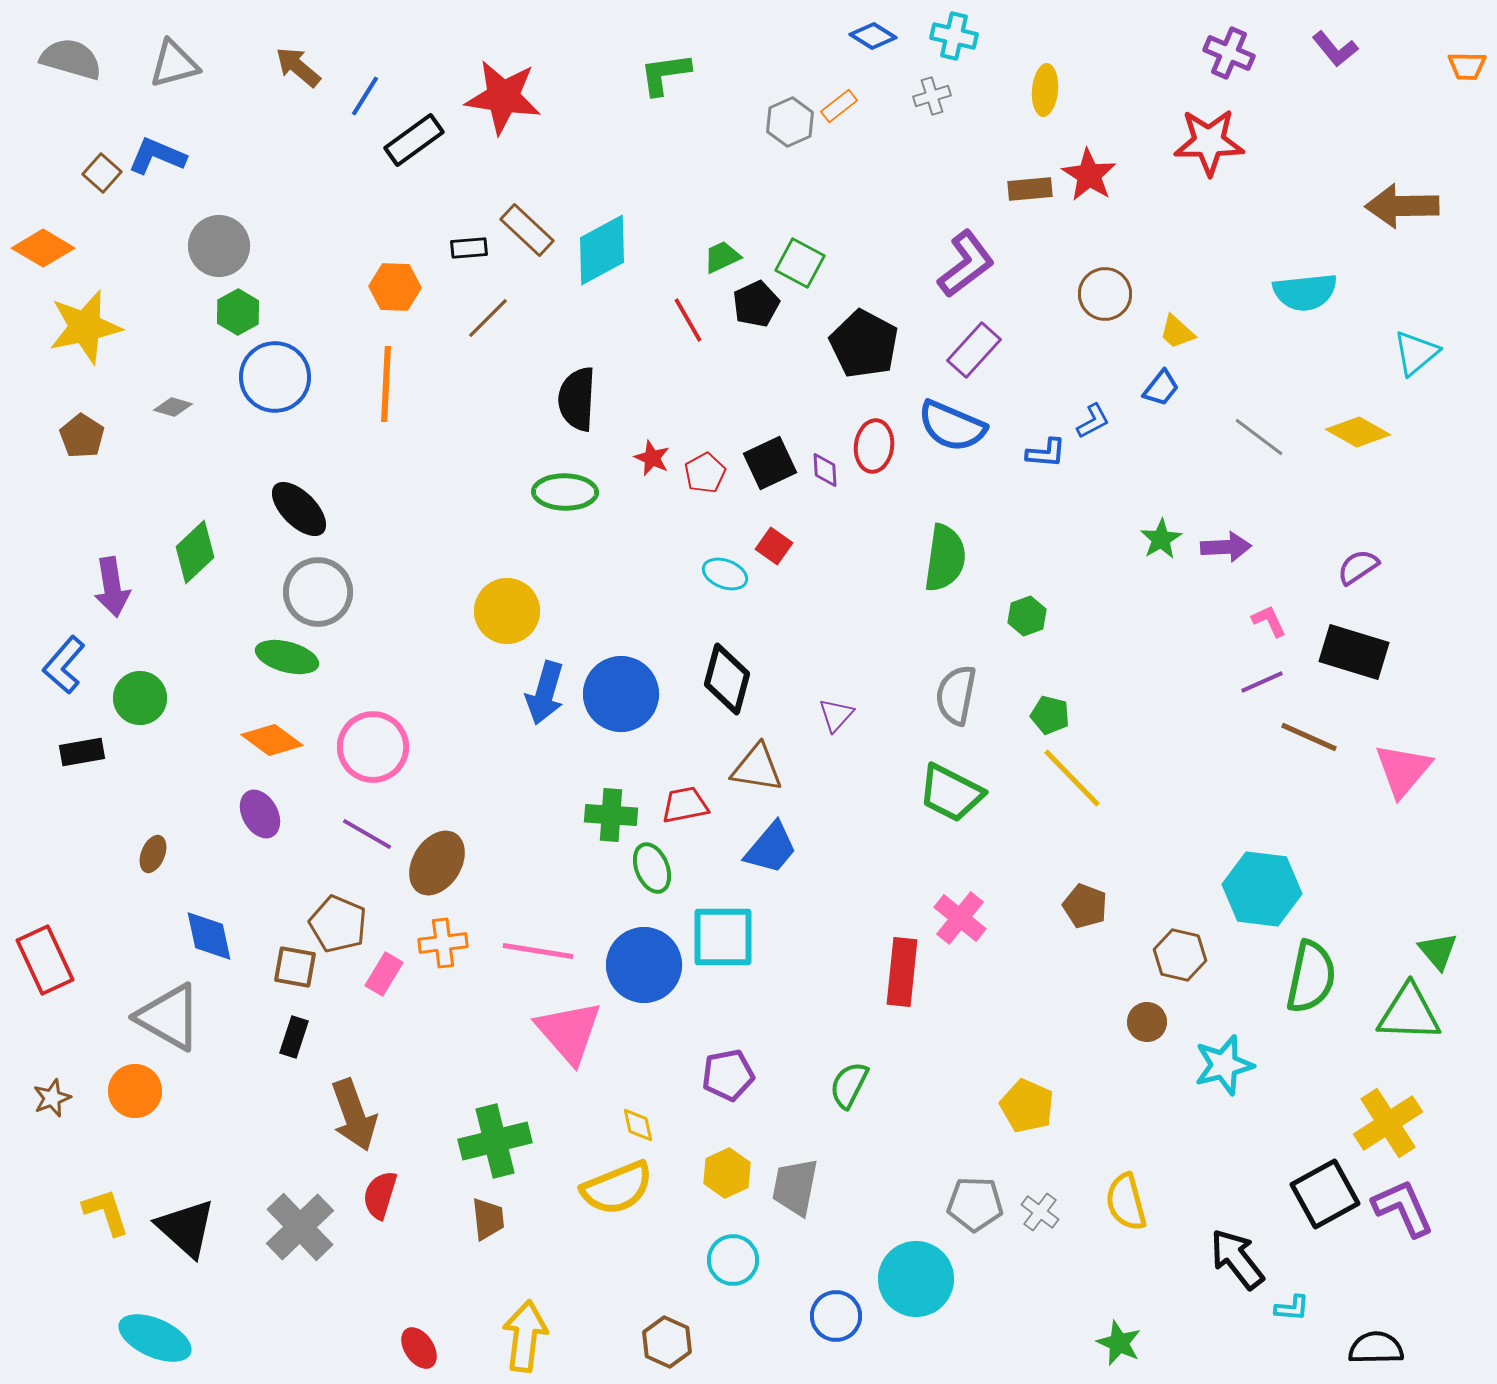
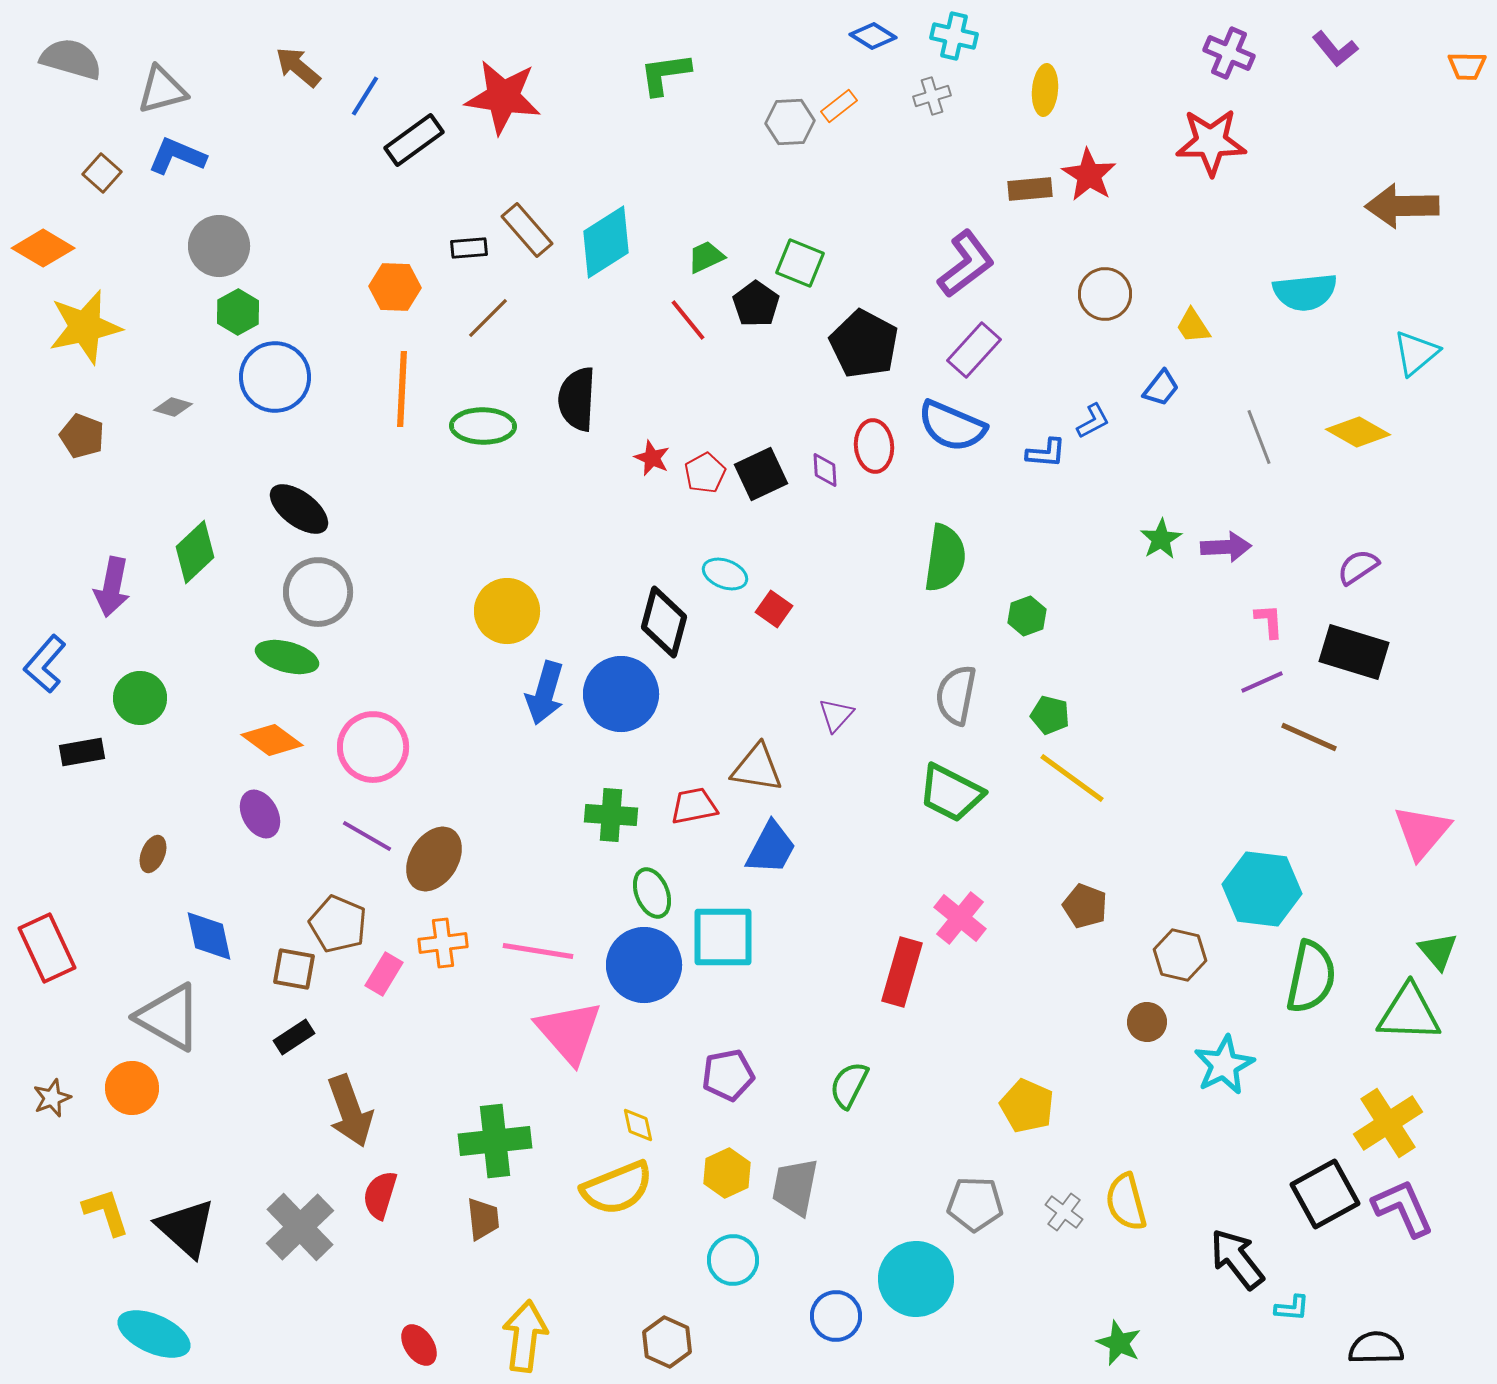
gray triangle at (174, 64): moved 12 px left, 26 px down
gray hexagon at (790, 122): rotated 21 degrees clockwise
red star at (1209, 142): moved 2 px right
blue L-shape at (157, 156): moved 20 px right
brown rectangle at (527, 230): rotated 6 degrees clockwise
cyan diamond at (602, 250): moved 4 px right, 8 px up; rotated 4 degrees counterclockwise
green trapezoid at (722, 257): moved 16 px left
green square at (800, 263): rotated 6 degrees counterclockwise
black pentagon at (756, 304): rotated 12 degrees counterclockwise
red line at (688, 320): rotated 9 degrees counterclockwise
yellow trapezoid at (1177, 332): moved 16 px right, 6 px up; rotated 15 degrees clockwise
orange line at (386, 384): moved 16 px right, 5 px down
brown pentagon at (82, 436): rotated 12 degrees counterclockwise
gray line at (1259, 437): rotated 32 degrees clockwise
red ellipse at (874, 446): rotated 12 degrees counterclockwise
black square at (770, 463): moved 9 px left, 11 px down
green ellipse at (565, 492): moved 82 px left, 66 px up
black ellipse at (299, 509): rotated 8 degrees counterclockwise
red square at (774, 546): moved 63 px down
purple arrow at (112, 587): rotated 20 degrees clockwise
pink L-shape at (1269, 621): rotated 21 degrees clockwise
blue L-shape at (64, 665): moved 19 px left, 1 px up
black diamond at (727, 679): moved 63 px left, 57 px up
pink triangle at (1403, 770): moved 19 px right, 62 px down
yellow line at (1072, 778): rotated 10 degrees counterclockwise
red trapezoid at (685, 805): moved 9 px right, 1 px down
purple line at (367, 834): moved 2 px down
blue trapezoid at (771, 848): rotated 12 degrees counterclockwise
brown ellipse at (437, 863): moved 3 px left, 4 px up
green ellipse at (652, 868): moved 25 px down
red rectangle at (45, 960): moved 2 px right, 12 px up
brown square at (295, 967): moved 1 px left, 2 px down
red rectangle at (902, 972): rotated 10 degrees clockwise
black rectangle at (294, 1037): rotated 39 degrees clockwise
cyan star at (1224, 1065): rotated 12 degrees counterclockwise
orange circle at (135, 1091): moved 3 px left, 3 px up
brown arrow at (354, 1115): moved 4 px left, 4 px up
green cross at (495, 1141): rotated 8 degrees clockwise
gray cross at (1040, 1212): moved 24 px right
brown trapezoid at (488, 1219): moved 5 px left
cyan ellipse at (155, 1338): moved 1 px left, 4 px up
red ellipse at (419, 1348): moved 3 px up
